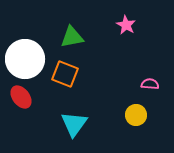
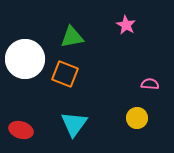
red ellipse: moved 33 px down; rotated 35 degrees counterclockwise
yellow circle: moved 1 px right, 3 px down
